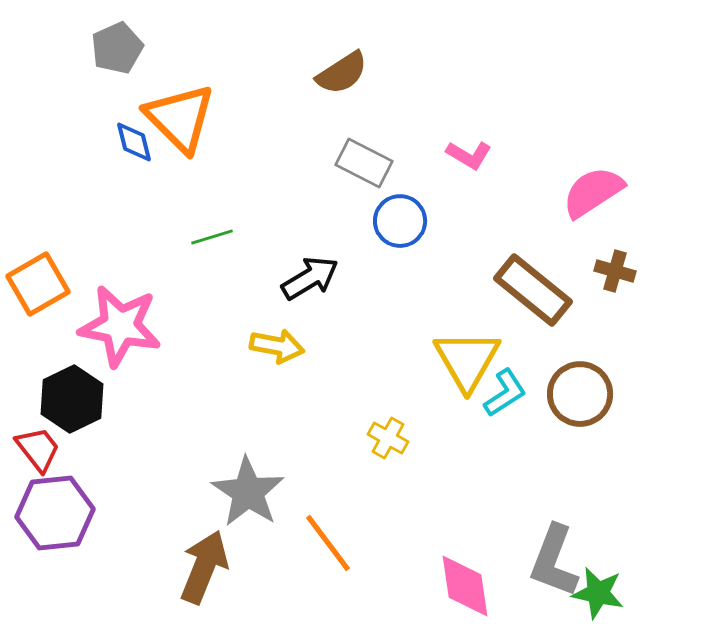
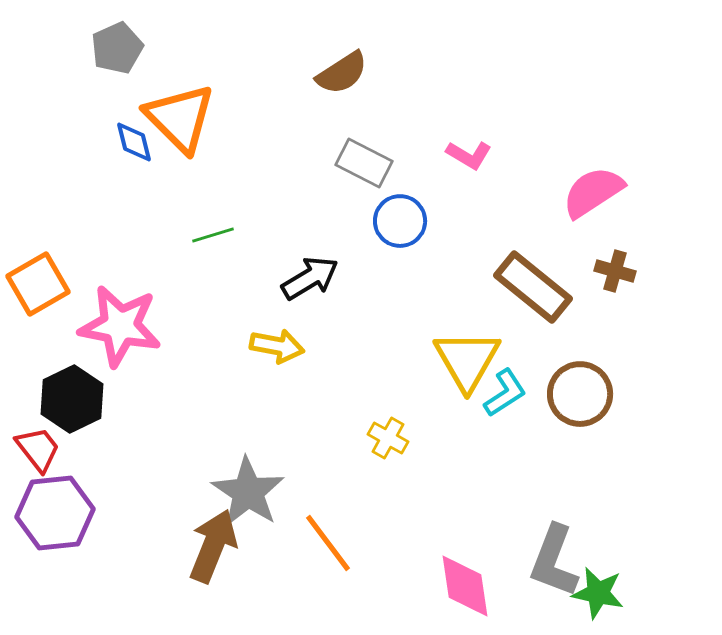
green line: moved 1 px right, 2 px up
brown rectangle: moved 3 px up
brown arrow: moved 9 px right, 21 px up
